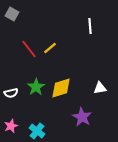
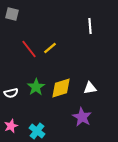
gray square: rotated 16 degrees counterclockwise
white triangle: moved 10 px left
